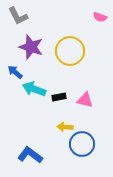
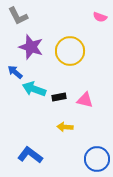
blue circle: moved 15 px right, 15 px down
